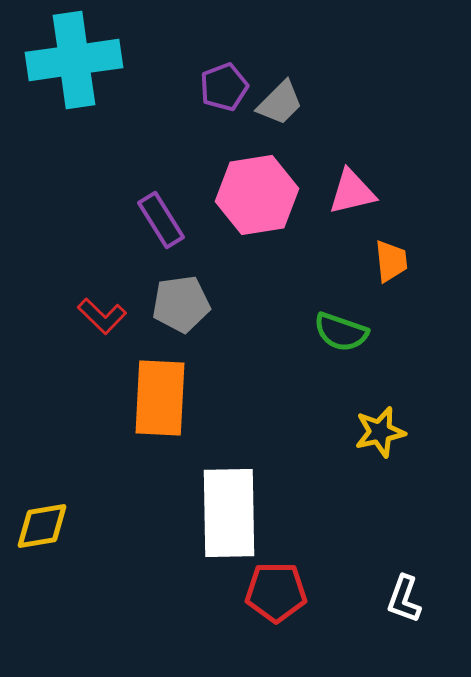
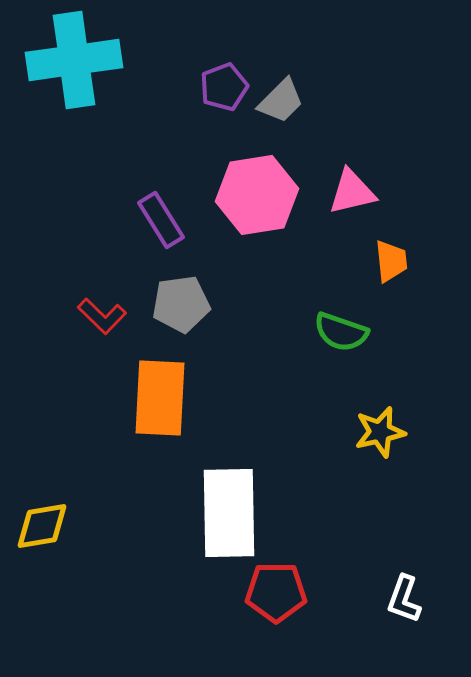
gray trapezoid: moved 1 px right, 2 px up
